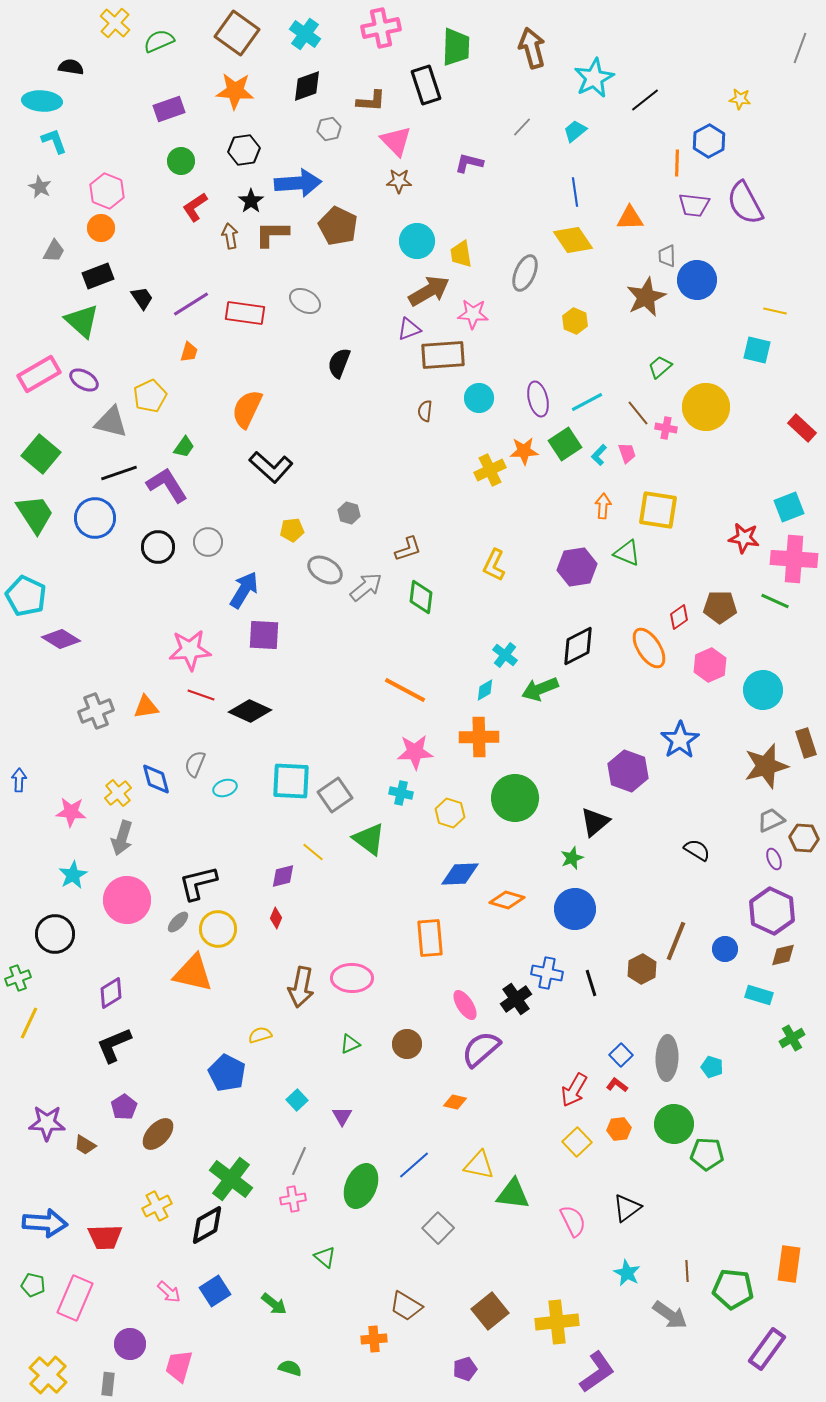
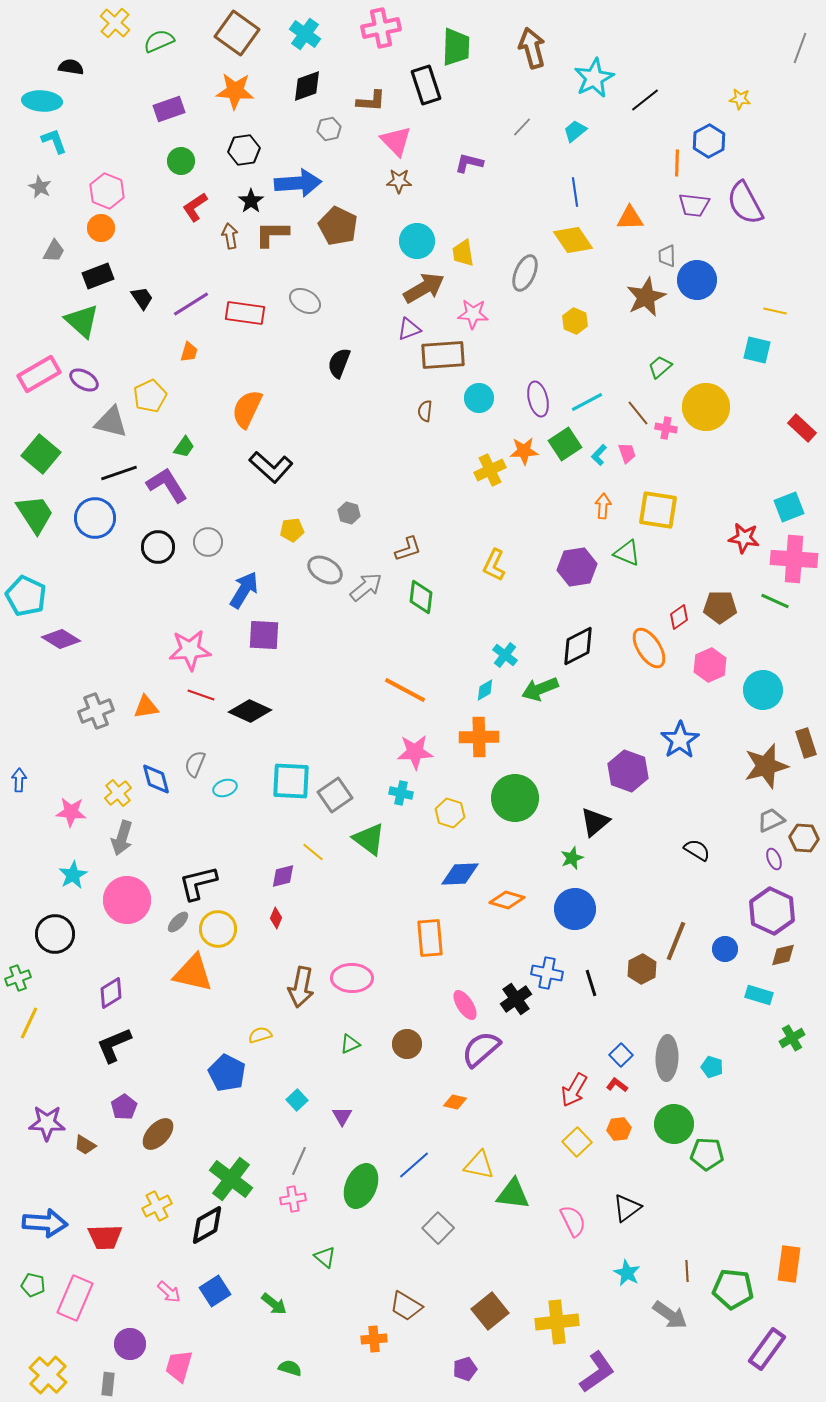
yellow trapezoid at (461, 254): moved 2 px right, 1 px up
brown arrow at (429, 291): moved 5 px left, 3 px up
